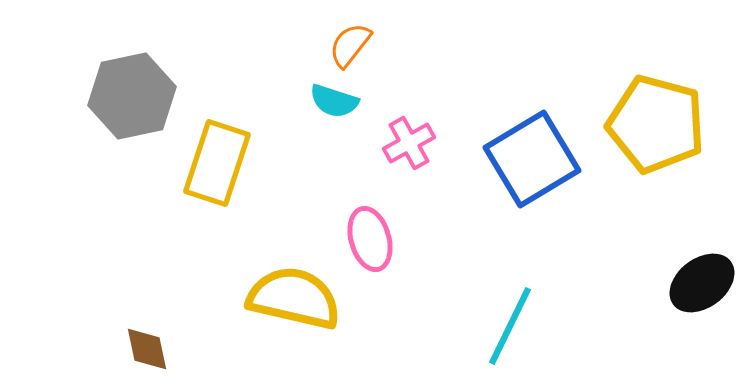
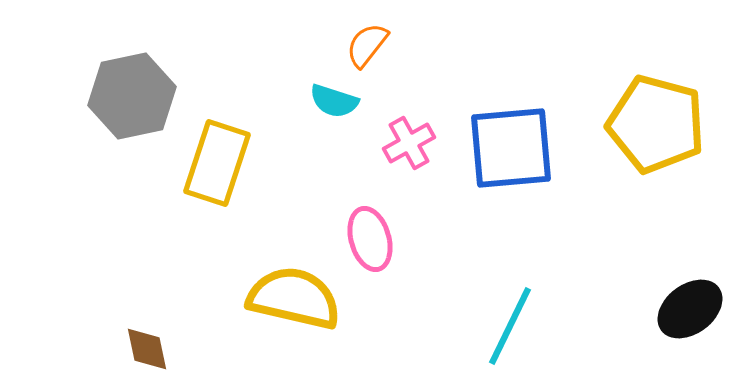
orange semicircle: moved 17 px right
blue square: moved 21 px left, 11 px up; rotated 26 degrees clockwise
black ellipse: moved 12 px left, 26 px down
